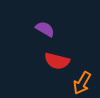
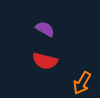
red semicircle: moved 12 px left
